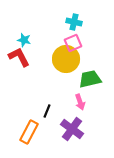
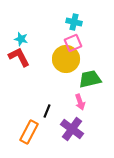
cyan star: moved 3 px left, 1 px up
